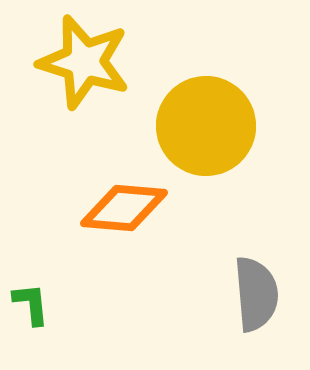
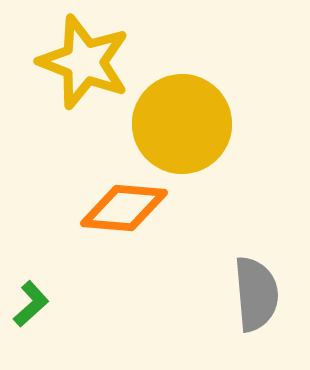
yellow star: rotated 4 degrees clockwise
yellow circle: moved 24 px left, 2 px up
green L-shape: rotated 54 degrees clockwise
